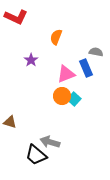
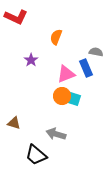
cyan square: rotated 24 degrees counterclockwise
brown triangle: moved 4 px right, 1 px down
gray arrow: moved 6 px right, 8 px up
